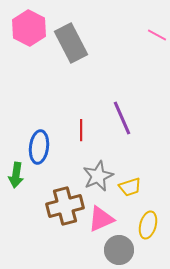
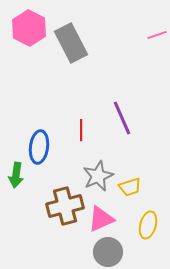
pink line: rotated 48 degrees counterclockwise
gray circle: moved 11 px left, 2 px down
